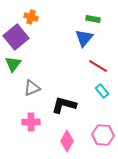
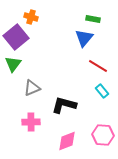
pink diamond: rotated 40 degrees clockwise
